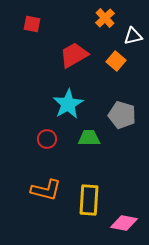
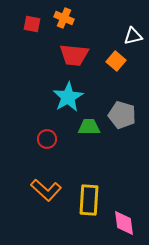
orange cross: moved 41 px left; rotated 24 degrees counterclockwise
red trapezoid: rotated 144 degrees counterclockwise
cyan star: moved 7 px up
green trapezoid: moved 11 px up
orange L-shape: rotated 28 degrees clockwise
pink diamond: rotated 72 degrees clockwise
